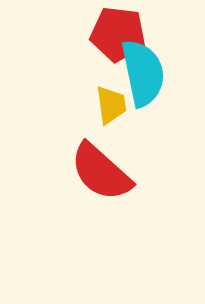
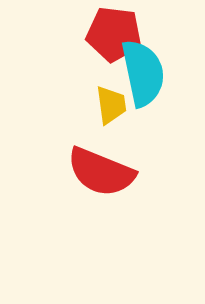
red pentagon: moved 4 px left
red semicircle: rotated 20 degrees counterclockwise
